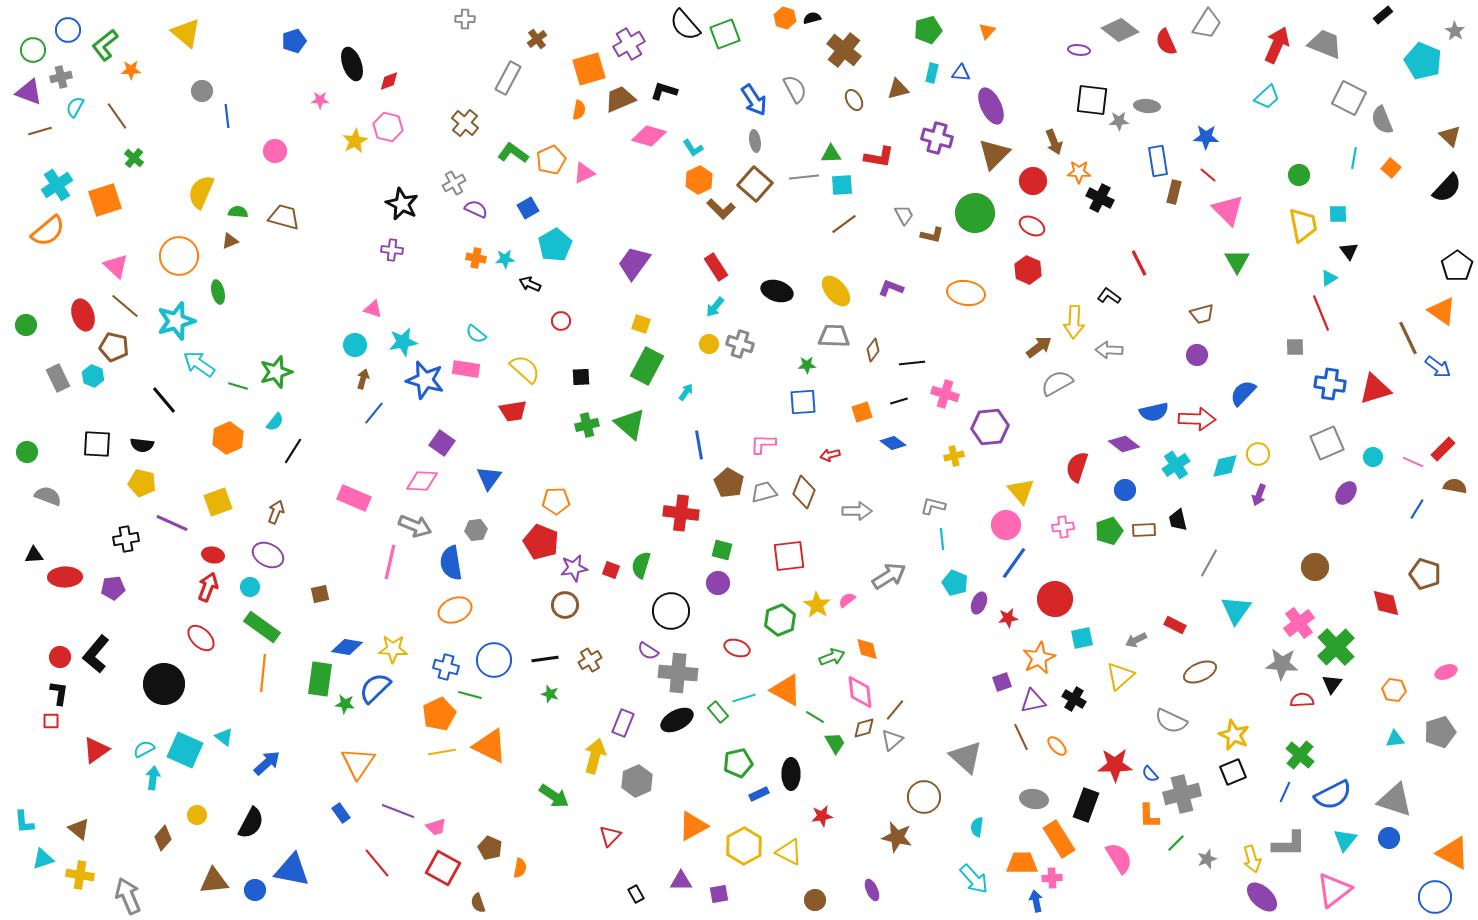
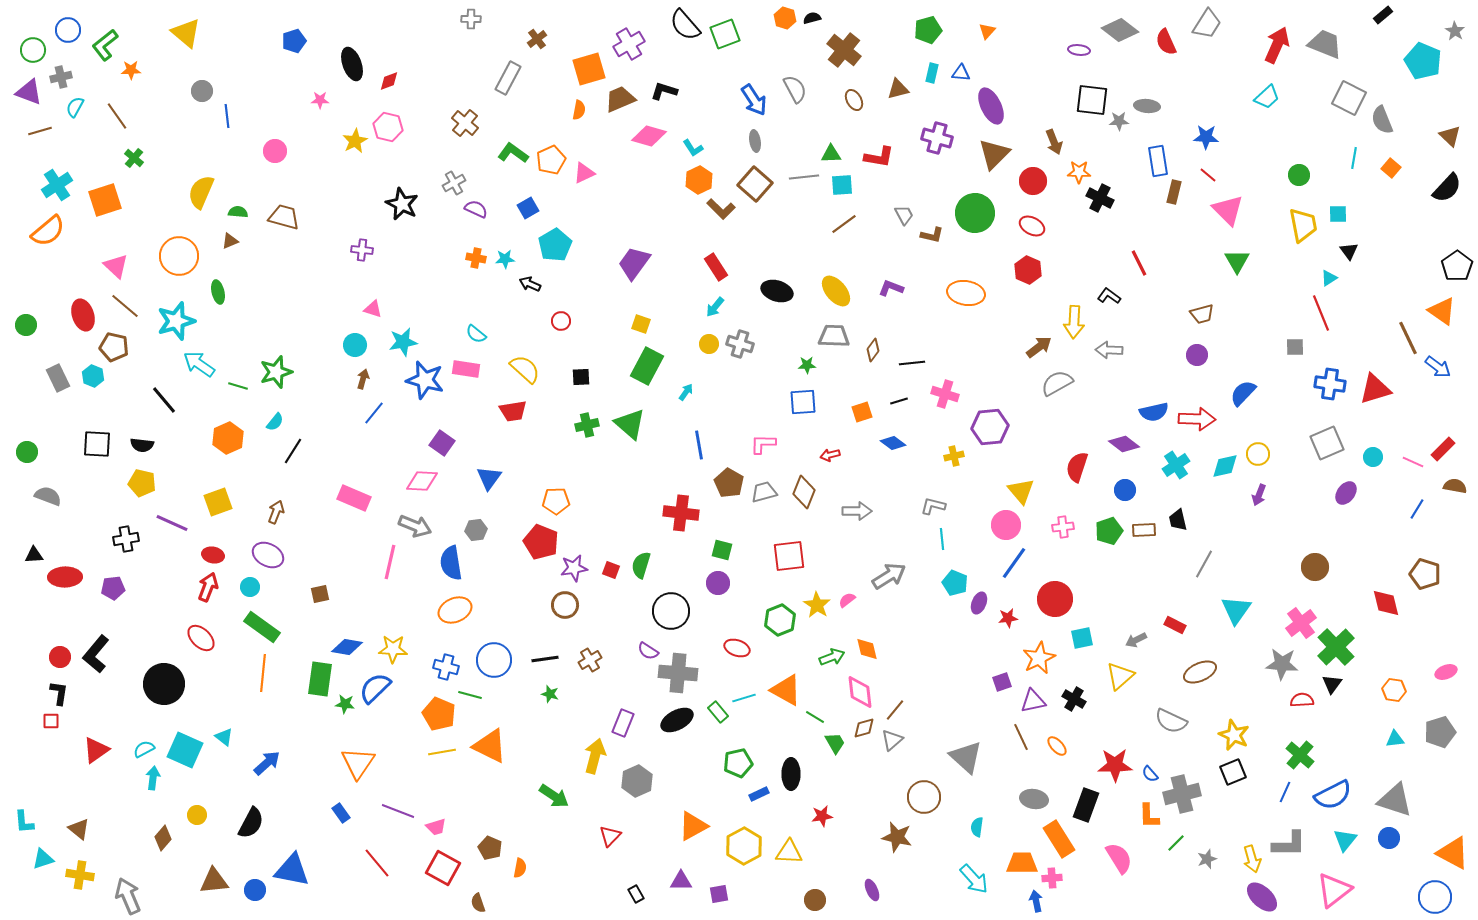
gray cross at (465, 19): moved 6 px right
purple cross at (392, 250): moved 30 px left
gray line at (1209, 563): moved 5 px left, 1 px down
pink cross at (1299, 623): moved 2 px right
orange pentagon at (439, 714): rotated 24 degrees counterclockwise
yellow triangle at (789, 852): rotated 24 degrees counterclockwise
